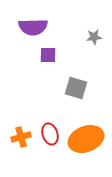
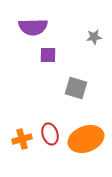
orange cross: moved 1 px right, 2 px down
